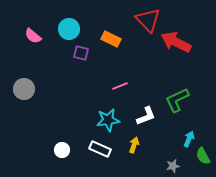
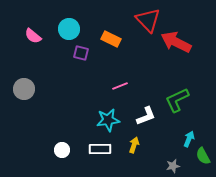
white rectangle: rotated 25 degrees counterclockwise
